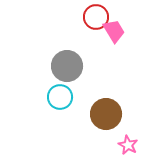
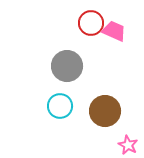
red circle: moved 5 px left, 6 px down
pink trapezoid: rotated 35 degrees counterclockwise
cyan circle: moved 9 px down
brown circle: moved 1 px left, 3 px up
